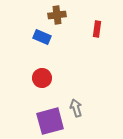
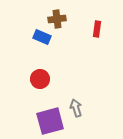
brown cross: moved 4 px down
red circle: moved 2 px left, 1 px down
